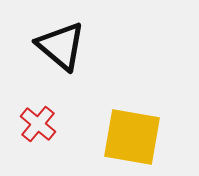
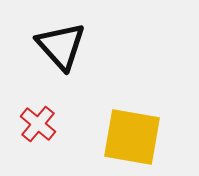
black triangle: rotated 8 degrees clockwise
